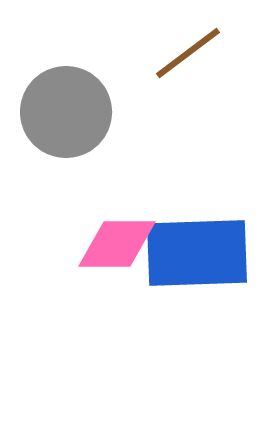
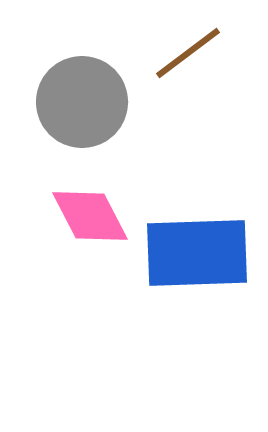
gray circle: moved 16 px right, 10 px up
pink diamond: moved 27 px left, 28 px up; rotated 62 degrees clockwise
